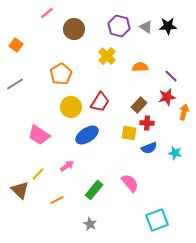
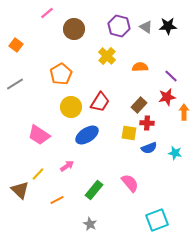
orange arrow: rotated 14 degrees counterclockwise
